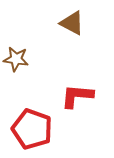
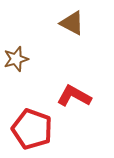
brown star: rotated 25 degrees counterclockwise
red L-shape: moved 3 px left; rotated 24 degrees clockwise
